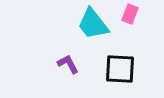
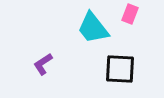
cyan trapezoid: moved 4 px down
purple L-shape: moved 25 px left; rotated 95 degrees counterclockwise
